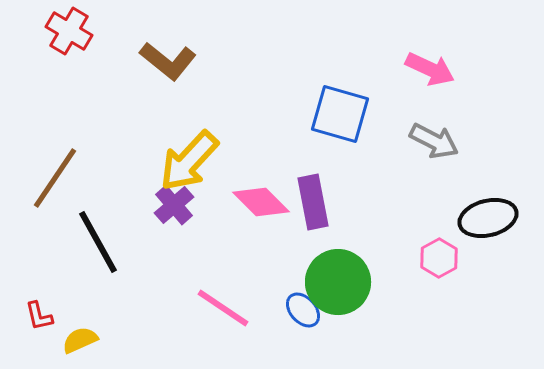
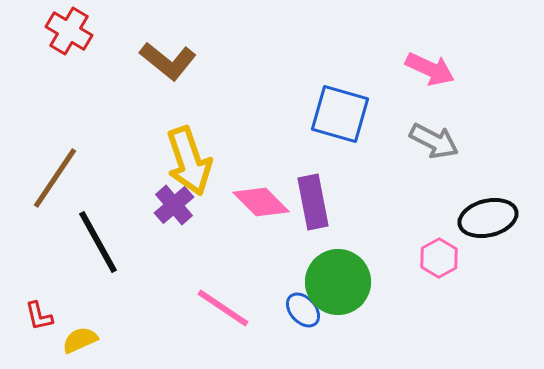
yellow arrow: rotated 62 degrees counterclockwise
